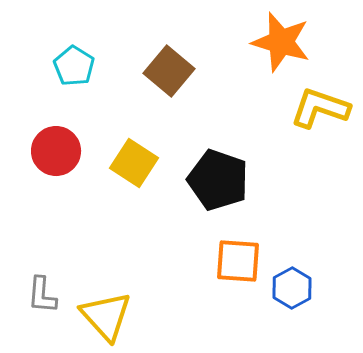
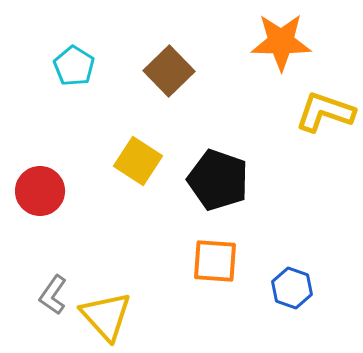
orange star: rotated 16 degrees counterclockwise
brown square: rotated 6 degrees clockwise
yellow L-shape: moved 5 px right, 4 px down
red circle: moved 16 px left, 40 px down
yellow square: moved 4 px right, 2 px up
orange square: moved 23 px left
blue hexagon: rotated 12 degrees counterclockwise
gray L-shape: moved 11 px right; rotated 30 degrees clockwise
